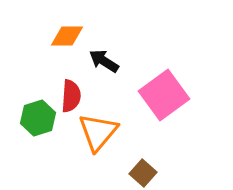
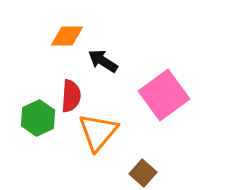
black arrow: moved 1 px left
green hexagon: rotated 8 degrees counterclockwise
